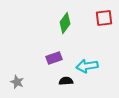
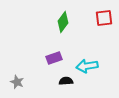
green diamond: moved 2 px left, 1 px up
